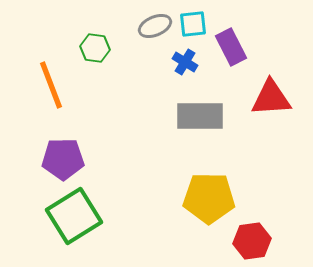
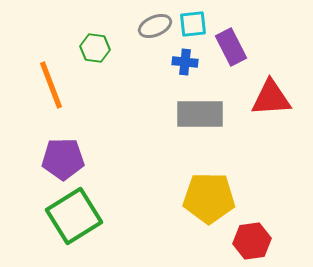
blue cross: rotated 25 degrees counterclockwise
gray rectangle: moved 2 px up
